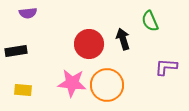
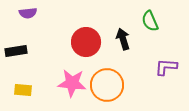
red circle: moved 3 px left, 2 px up
